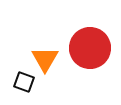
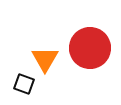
black square: moved 2 px down
